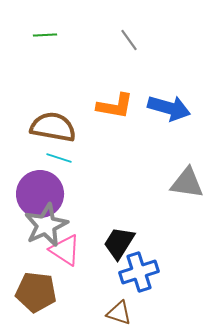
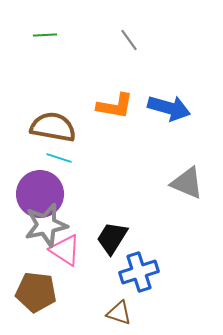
gray triangle: rotated 15 degrees clockwise
gray star: rotated 12 degrees clockwise
black trapezoid: moved 7 px left, 5 px up
